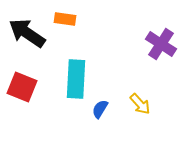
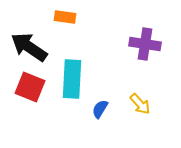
orange rectangle: moved 2 px up
black arrow: moved 2 px right, 14 px down
purple cross: moved 16 px left; rotated 24 degrees counterclockwise
cyan rectangle: moved 4 px left
red square: moved 8 px right
